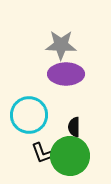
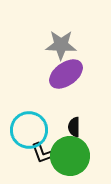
purple ellipse: rotated 36 degrees counterclockwise
cyan circle: moved 15 px down
